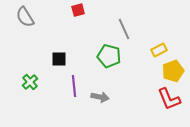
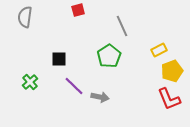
gray semicircle: rotated 40 degrees clockwise
gray line: moved 2 px left, 3 px up
green pentagon: rotated 25 degrees clockwise
yellow pentagon: moved 1 px left
purple line: rotated 40 degrees counterclockwise
